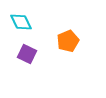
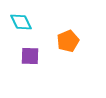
purple square: moved 3 px right, 2 px down; rotated 24 degrees counterclockwise
